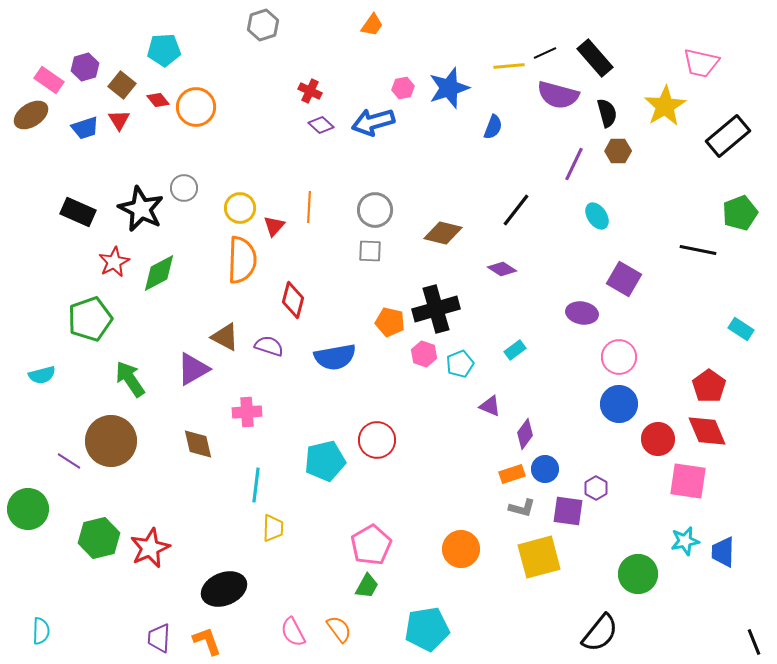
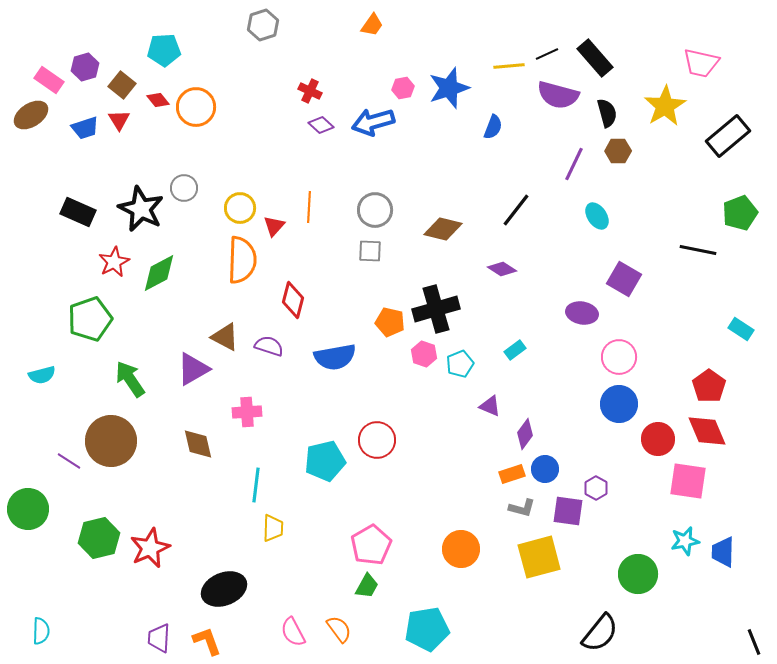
black line at (545, 53): moved 2 px right, 1 px down
brown diamond at (443, 233): moved 4 px up
